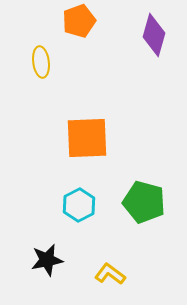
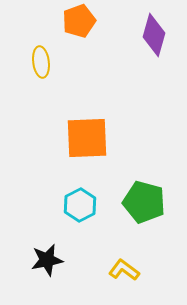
cyan hexagon: moved 1 px right
yellow L-shape: moved 14 px right, 4 px up
